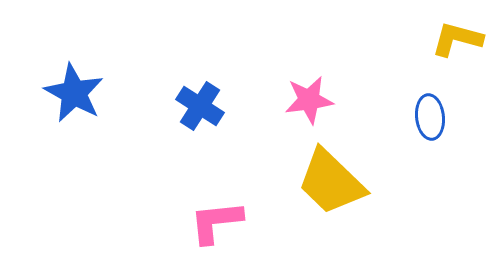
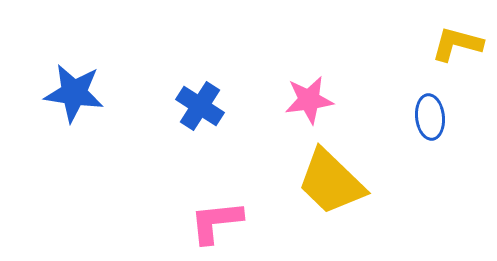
yellow L-shape: moved 5 px down
blue star: rotated 20 degrees counterclockwise
